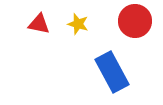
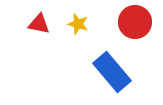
red circle: moved 1 px down
blue rectangle: rotated 12 degrees counterclockwise
